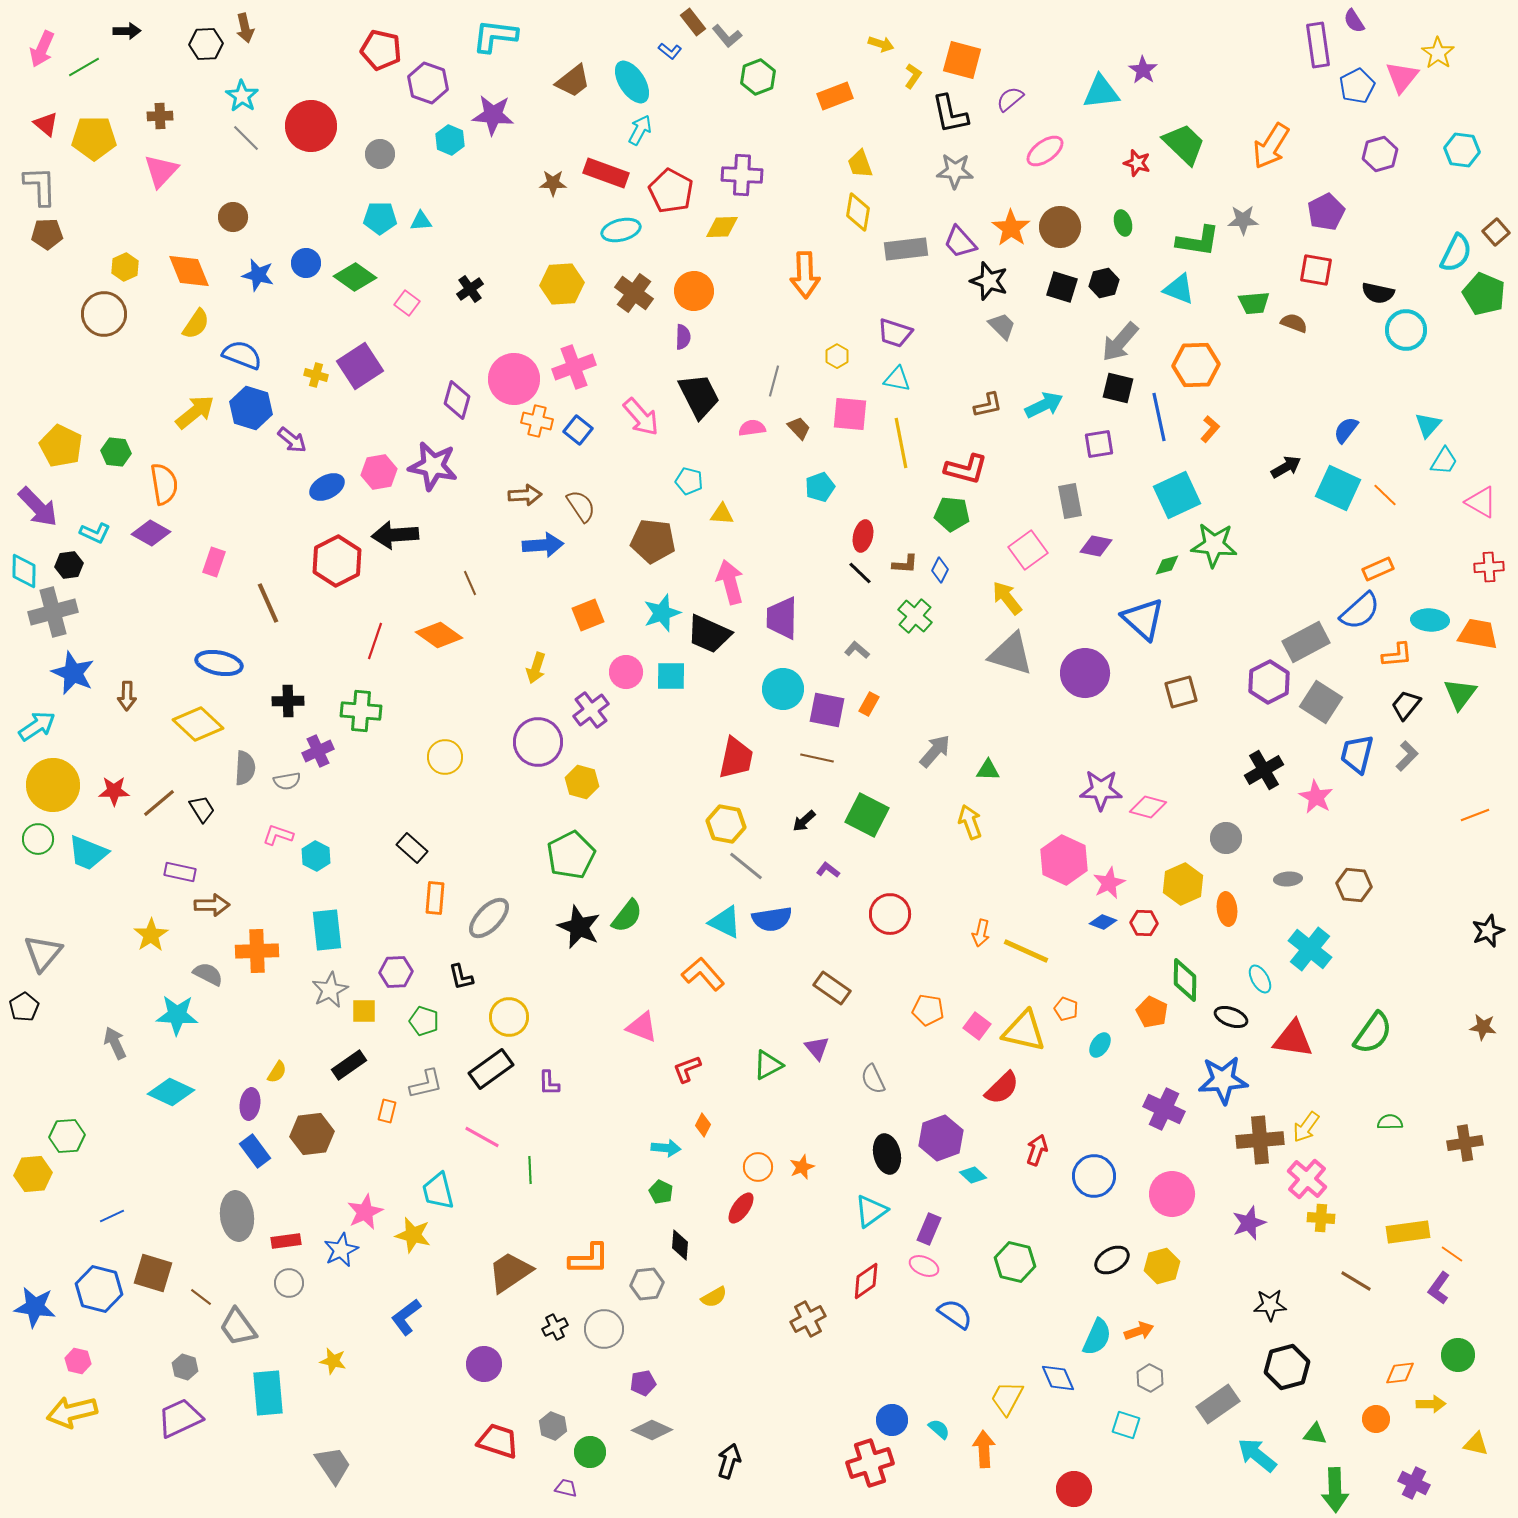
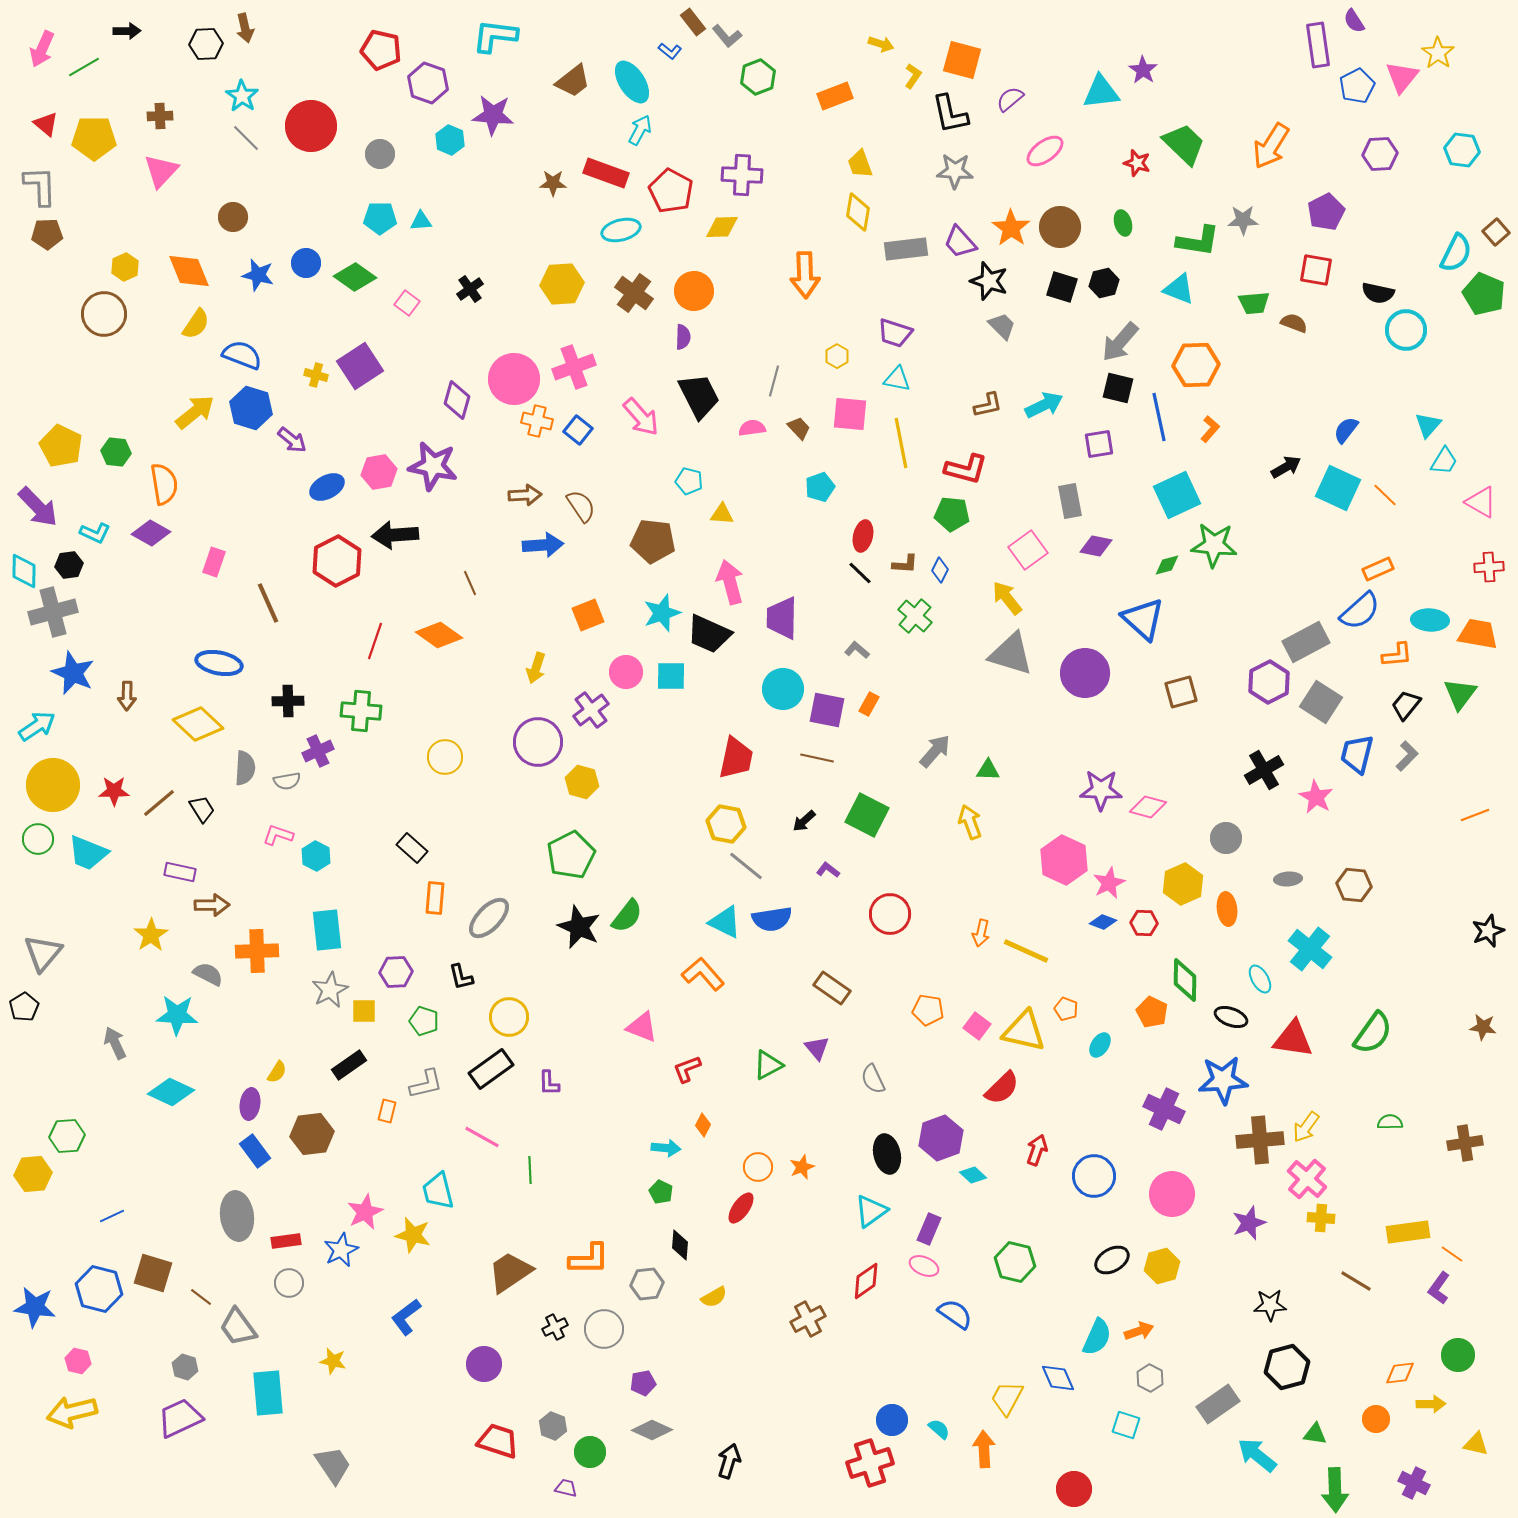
purple hexagon at (1380, 154): rotated 12 degrees clockwise
